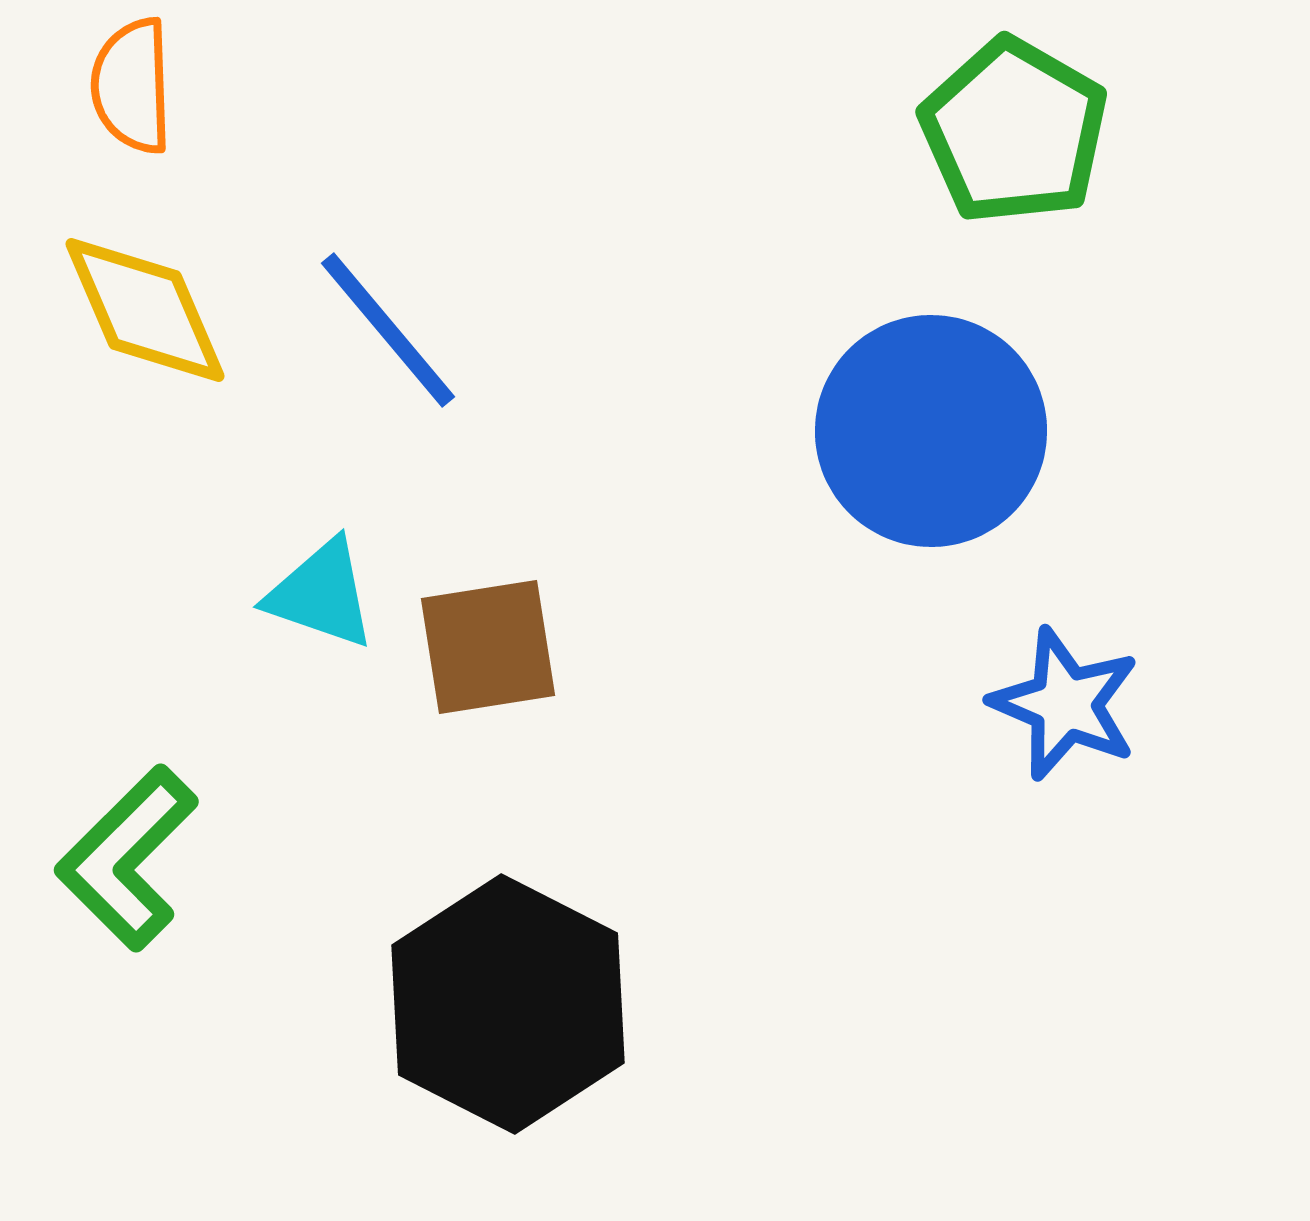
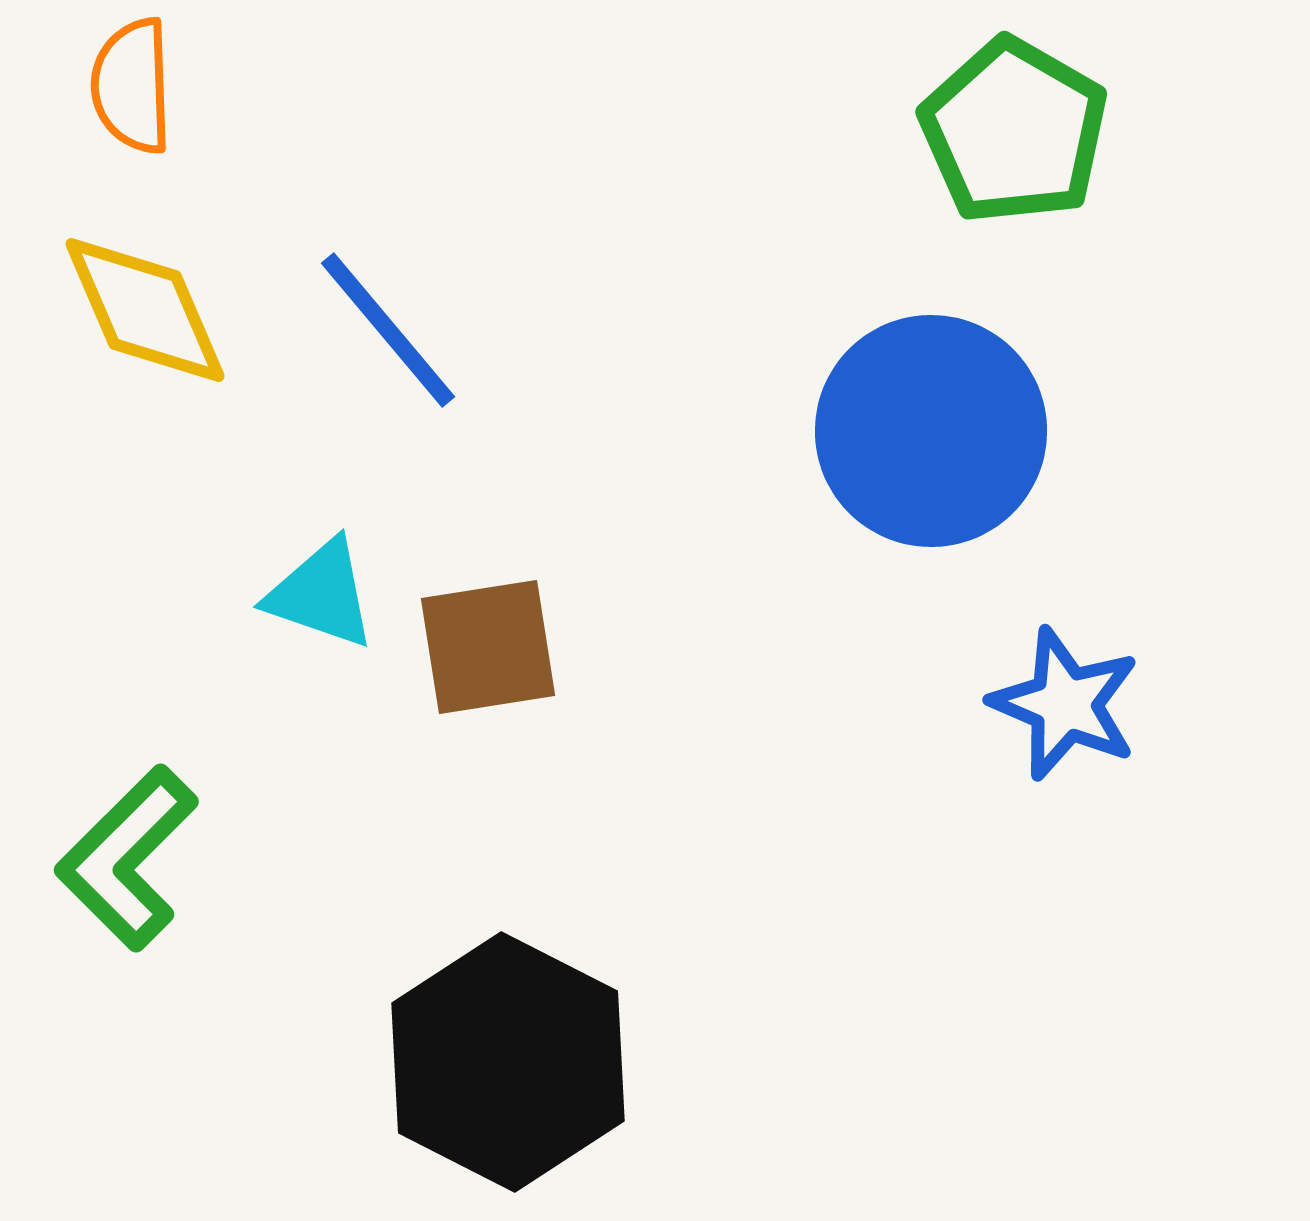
black hexagon: moved 58 px down
